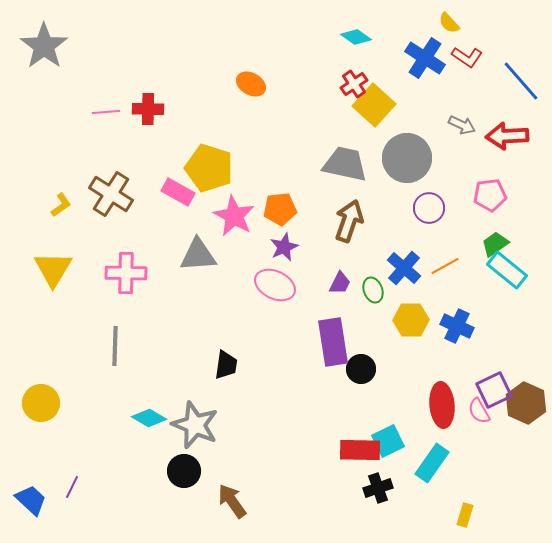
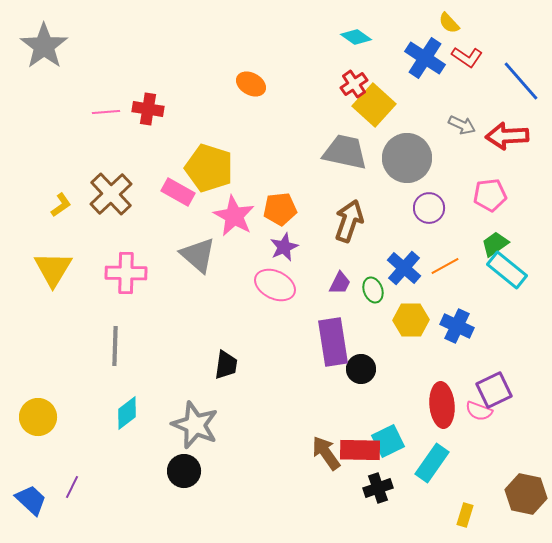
red cross at (148, 109): rotated 8 degrees clockwise
gray trapezoid at (345, 164): moved 12 px up
brown cross at (111, 194): rotated 15 degrees clockwise
gray triangle at (198, 255): rotated 45 degrees clockwise
yellow circle at (41, 403): moved 3 px left, 14 px down
brown hexagon at (526, 403): moved 91 px down; rotated 12 degrees counterclockwise
pink semicircle at (479, 411): rotated 40 degrees counterclockwise
cyan diamond at (149, 418): moved 22 px left, 5 px up; rotated 68 degrees counterclockwise
brown arrow at (232, 501): moved 94 px right, 48 px up
